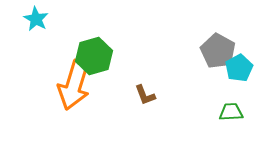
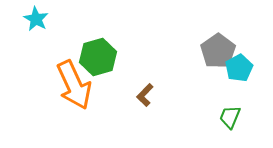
gray pentagon: rotated 8 degrees clockwise
green hexagon: moved 4 px right, 1 px down
orange arrow: rotated 42 degrees counterclockwise
brown L-shape: rotated 65 degrees clockwise
green trapezoid: moved 1 px left, 5 px down; rotated 65 degrees counterclockwise
